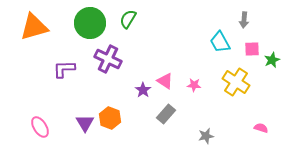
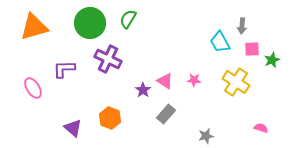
gray arrow: moved 2 px left, 6 px down
pink star: moved 5 px up
purple triangle: moved 12 px left, 5 px down; rotated 18 degrees counterclockwise
pink ellipse: moved 7 px left, 39 px up
